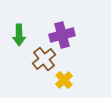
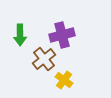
green arrow: moved 1 px right
yellow cross: rotated 12 degrees counterclockwise
